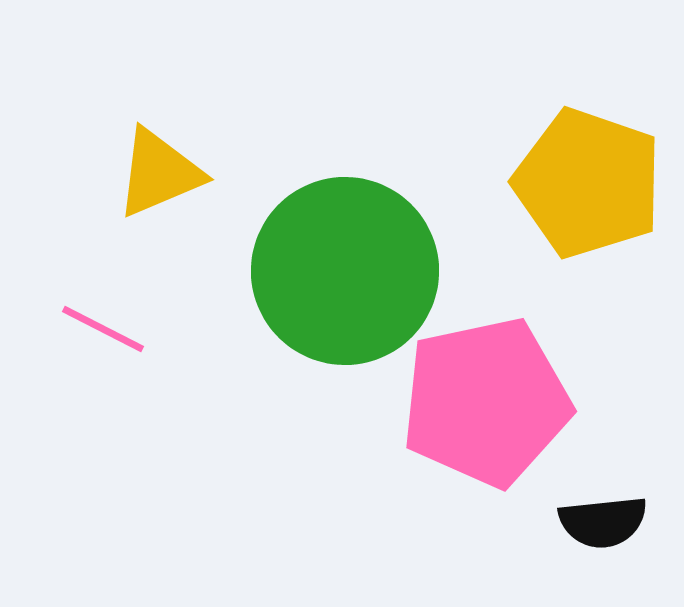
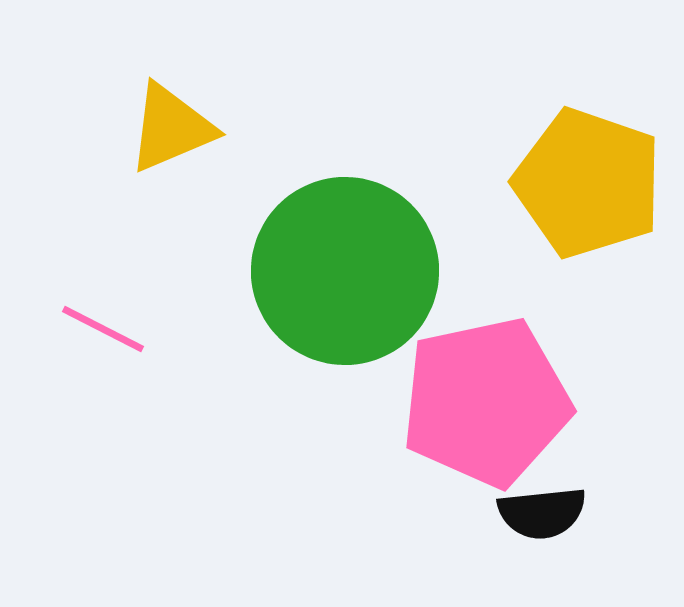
yellow triangle: moved 12 px right, 45 px up
black semicircle: moved 61 px left, 9 px up
